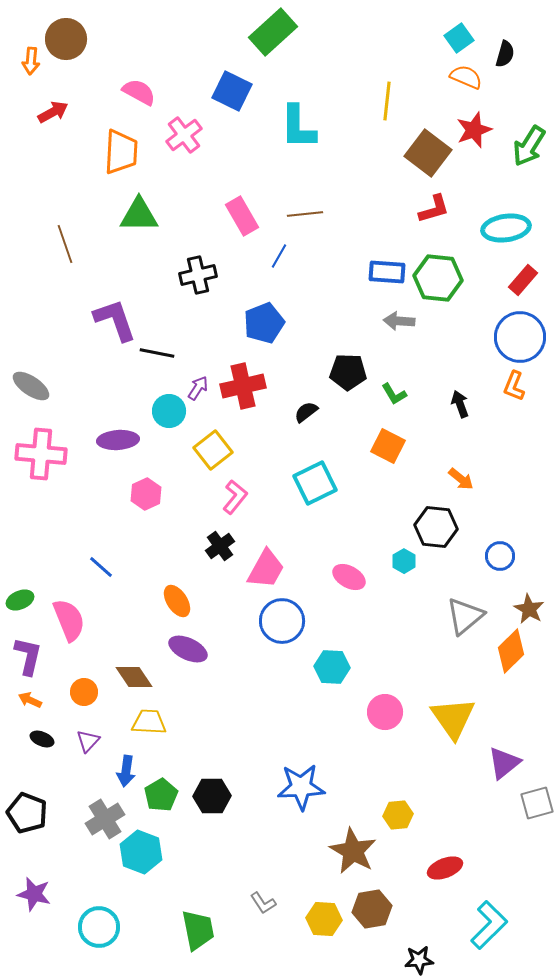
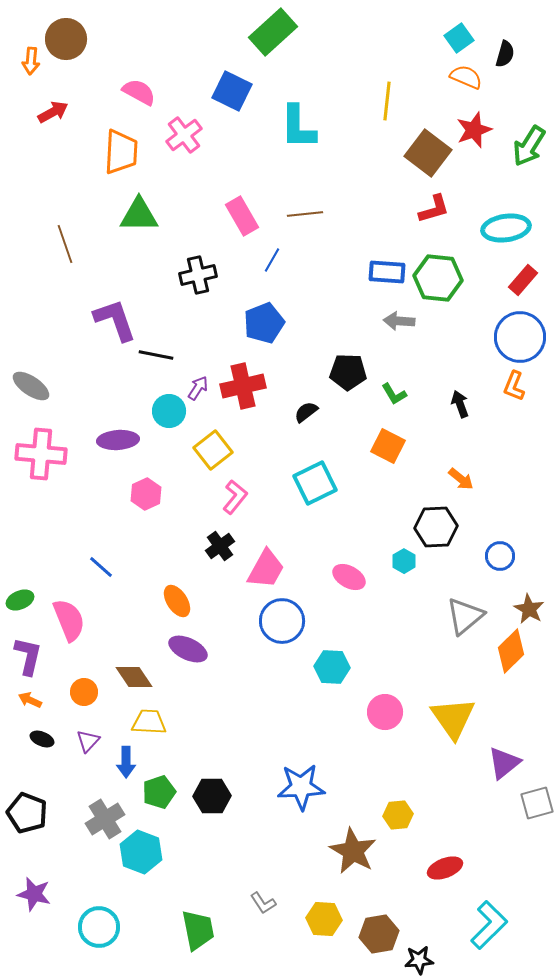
blue line at (279, 256): moved 7 px left, 4 px down
black line at (157, 353): moved 1 px left, 2 px down
black hexagon at (436, 527): rotated 9 degrees counterclockwise
blue arrow at (126, 771): moved 9 px up; rotated 8 degrees counterclockwise
green pentagon at (161, 795): moved 2 px left, 3 px up; rotated 12 degrees clockwise
brown hexagon at (372, 909): moved 7 px right, 25 px down
